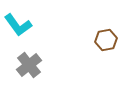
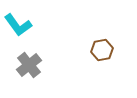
brown hexagon: moved 4 px left, 10 px down
